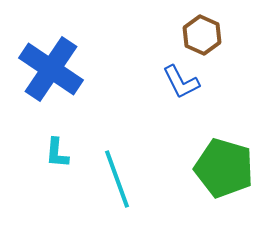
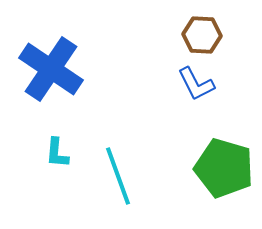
brown hexagon: rotated 21 degrees counterclockwise
blue L-shape: moved 15 px right, 2 px down
cyan line: moved 1 px right, 3 px up
